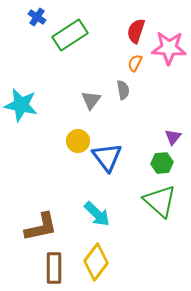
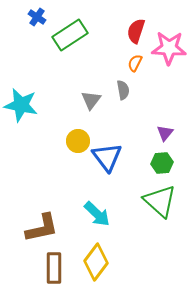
purple triangle: moved 8 px left, 4 px up
brown L-shape: moved 1 px right, 1 px down
